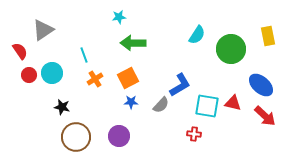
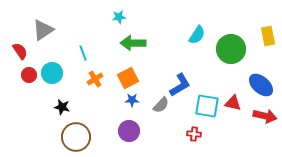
cyan line: moved 1 px left, 2 px up
blue star: moved 1 px right, 2 px up
red arrow: rotated 30 degrees counterclockwise
purple circle: moved 10 px right, 5 px up
